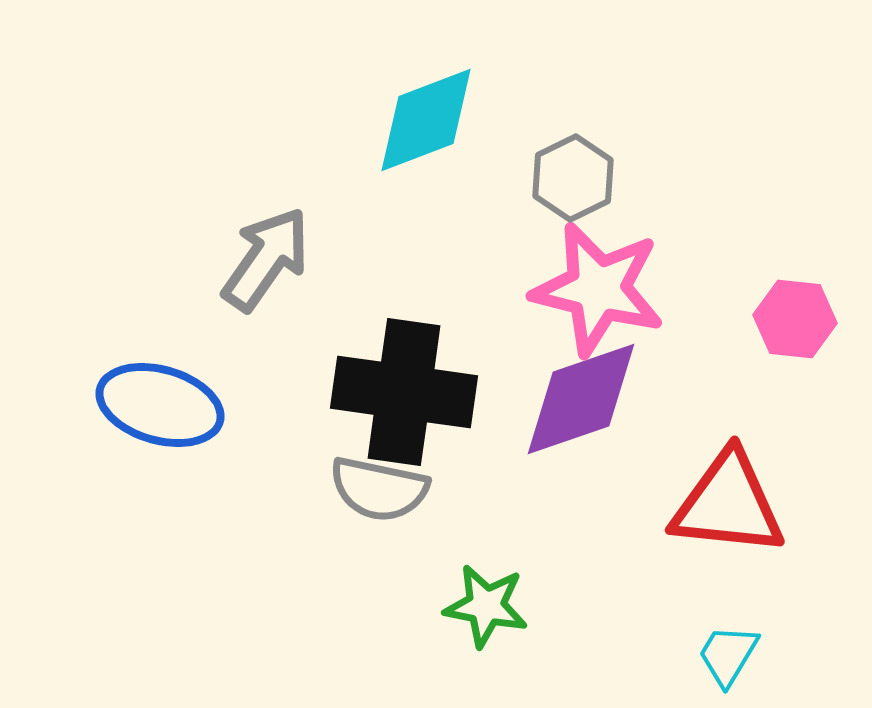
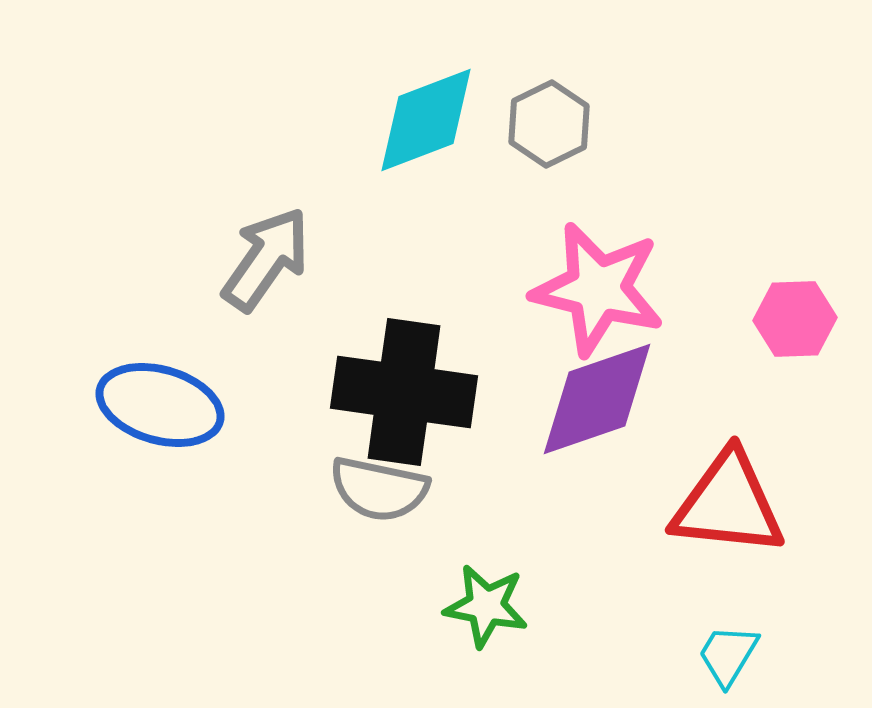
gray hexagon: moved 24 px left, 54 px up
pink hexagon: rotated 8 degrees counterclockwise
purple diamond: moved 16 px right
